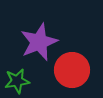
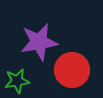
purple star: rotated 12 degrees clockwise
